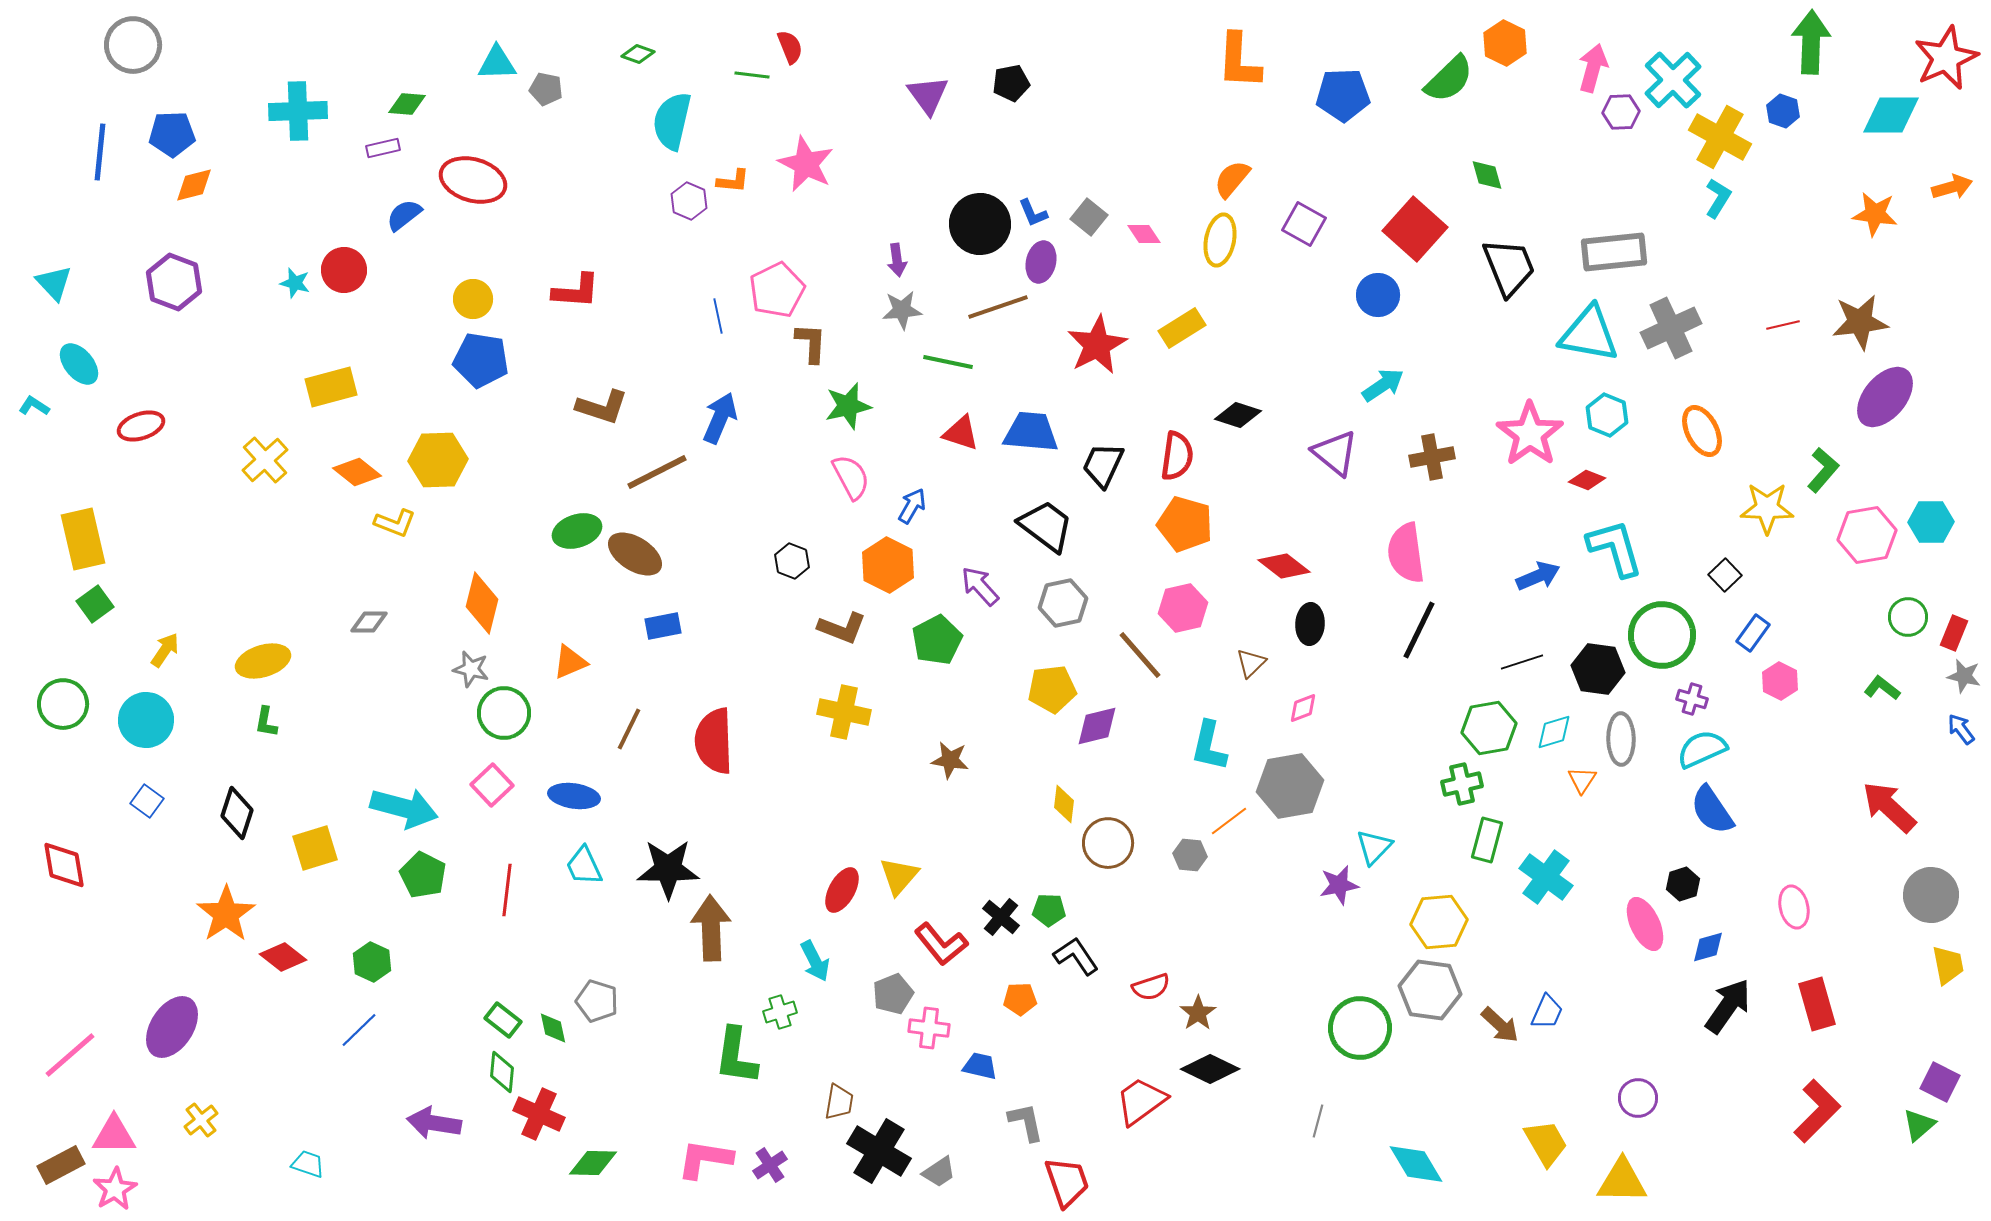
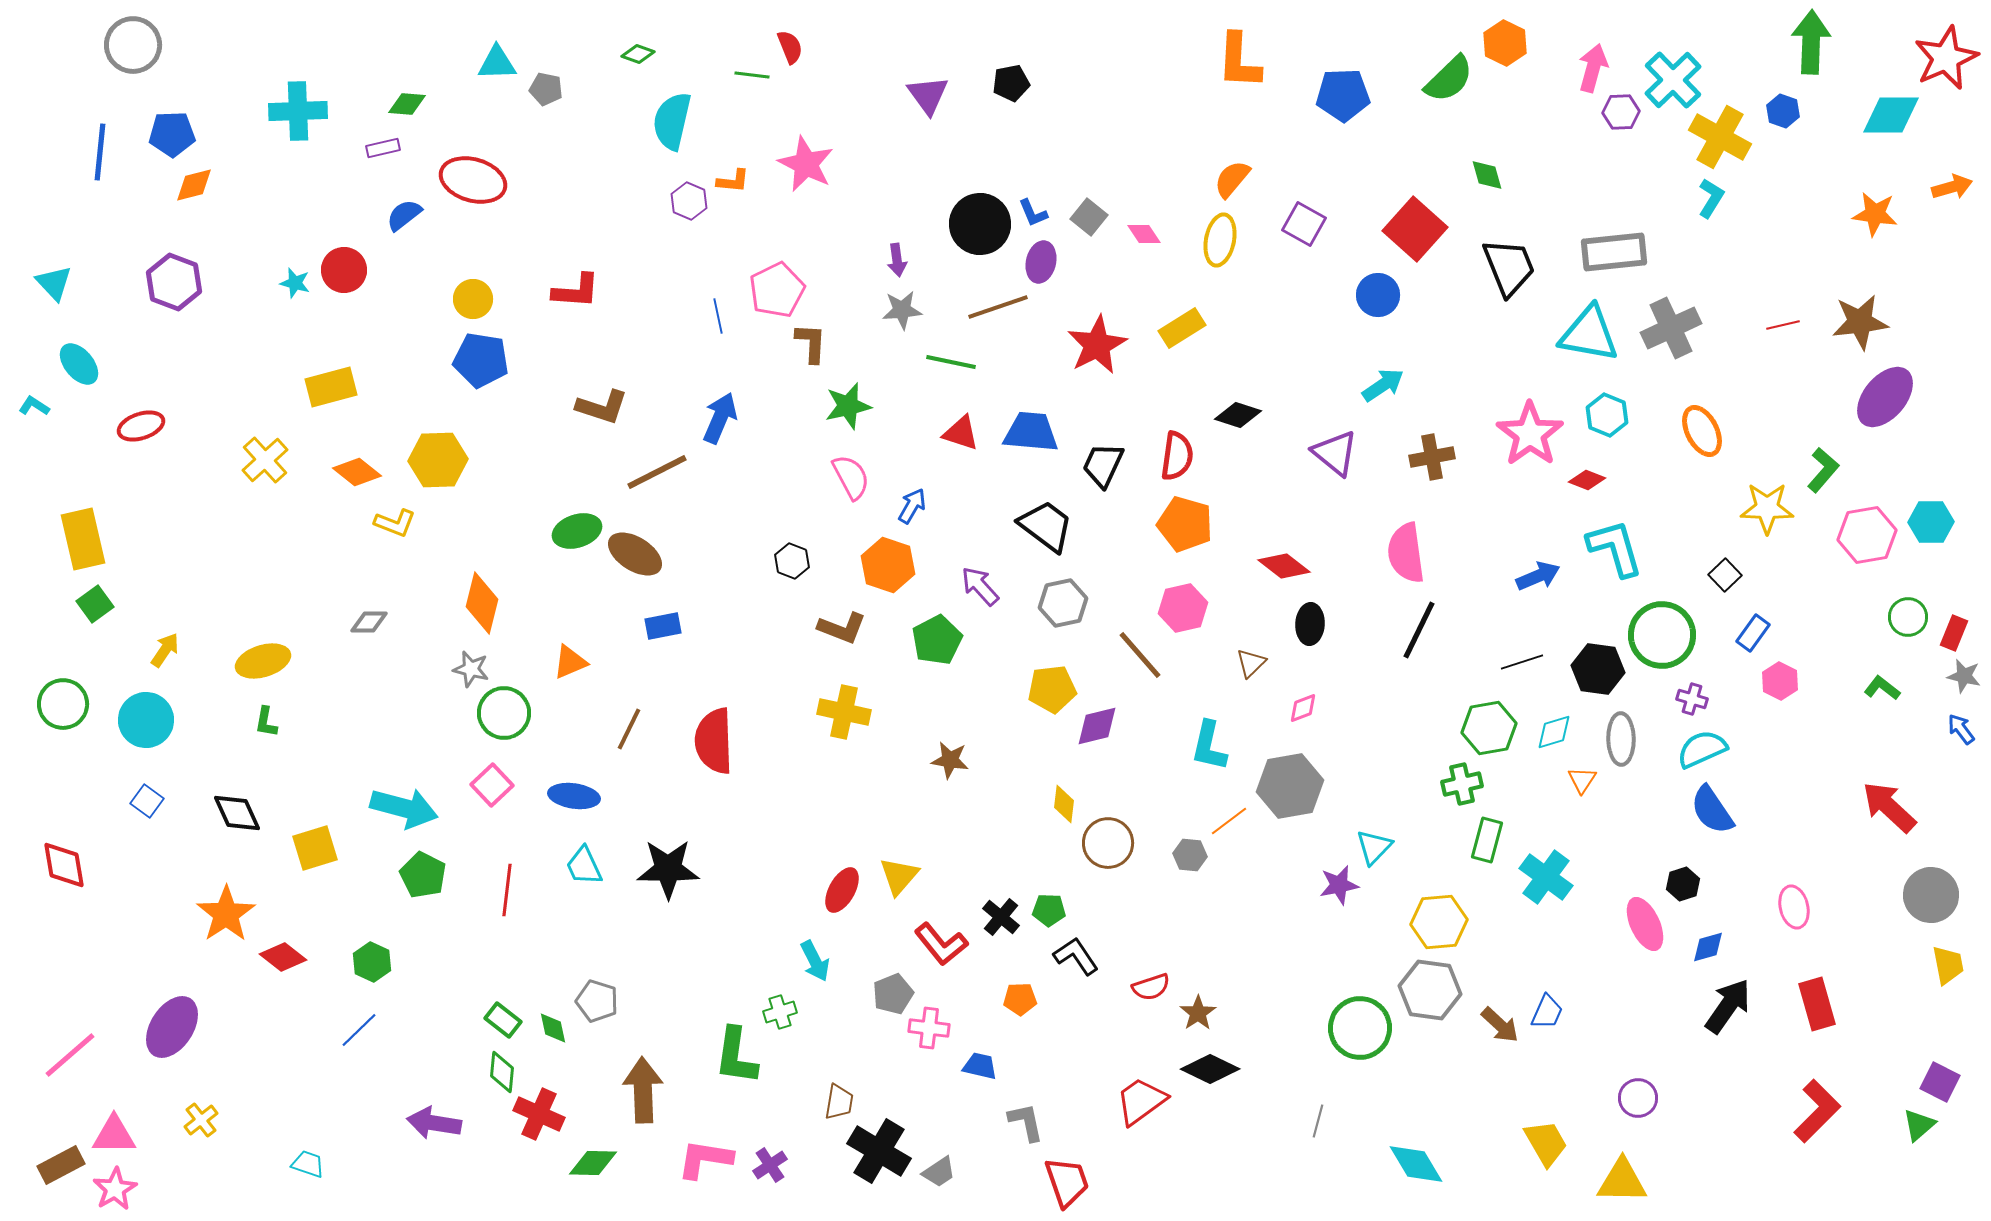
cyan L-shape at (1718, 198): moved 7 px left
green line at (948, 362): moved 3 px right
orange hexagon at (888, 565): rotated 8 degrees counterclockwise
black diamond at (237, 813): rotated 42 degrees counterclockwise
brown arrow at (711, 928): moved 68 px left, 162 px down
